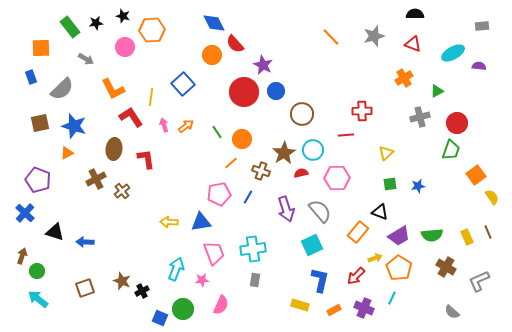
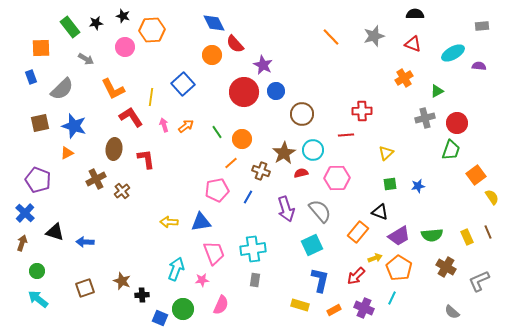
gray cross at (420, 117): moved 5 px right, 1 px down
pink pentagon at (219, 194): moved 2 px left, 4 px up
brown arrow at (22, 256): moved 13 px up
black cross at (142, 291): moved 4 px down; rotated 24 degrees clockwise
